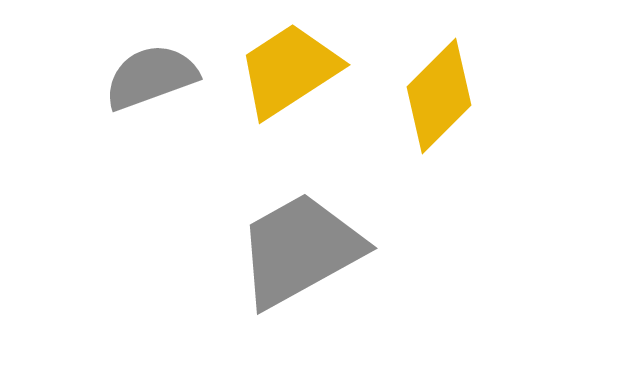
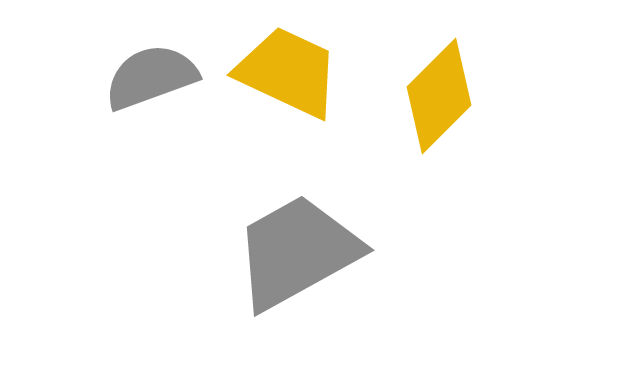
yellow trapezoid: moved 1 px left, 2 px down; rotated 58 degrees clockwise
gray trapezoid: moved 3 px left, 2 px down
